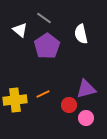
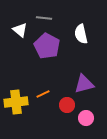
gray line: rotated 28 degrees counterclockwise
purple pentagon: rotated 10 degrees counterclockwise
purple triangle: moved 2 px left, 5 px up
yellow cross: moved 1 px right, 2 px down
red circle: moved 2 px left
